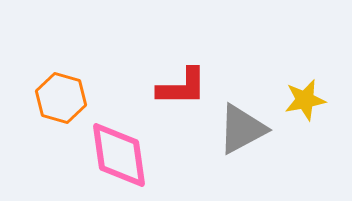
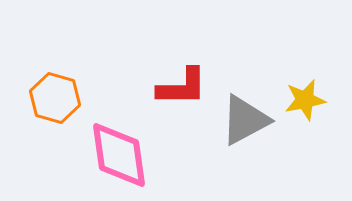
orange hexagon: moved 6 px left
gray triangle: moved 3 px right, 9 px up
